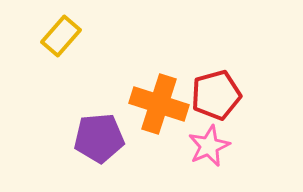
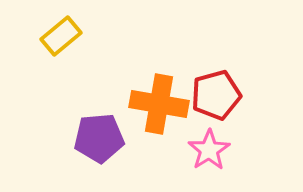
yellow rectangle: rotated 9 degrees clockwise
orange cross: rotated 8 degrees counterclockwise
pink star: moved 4 px down; rotated 9 degrees counterclockwise
